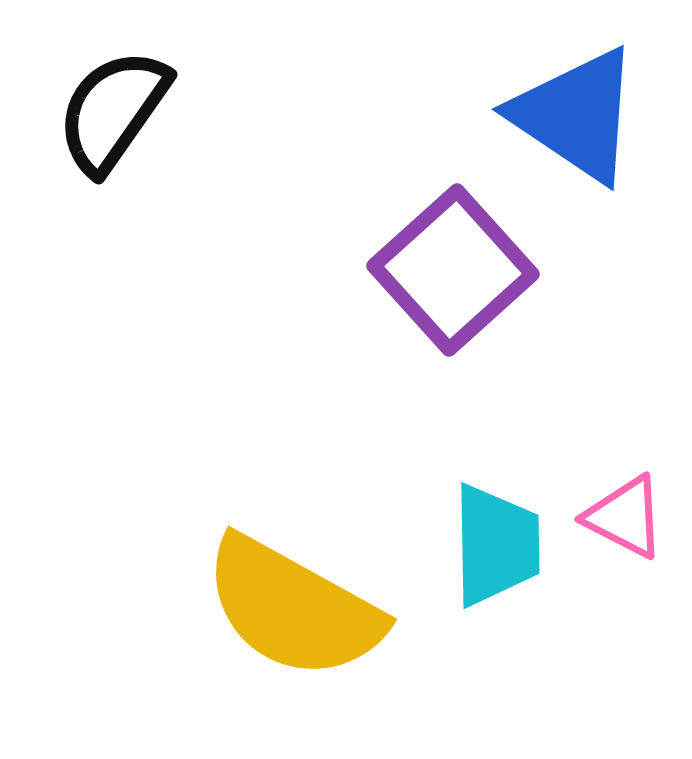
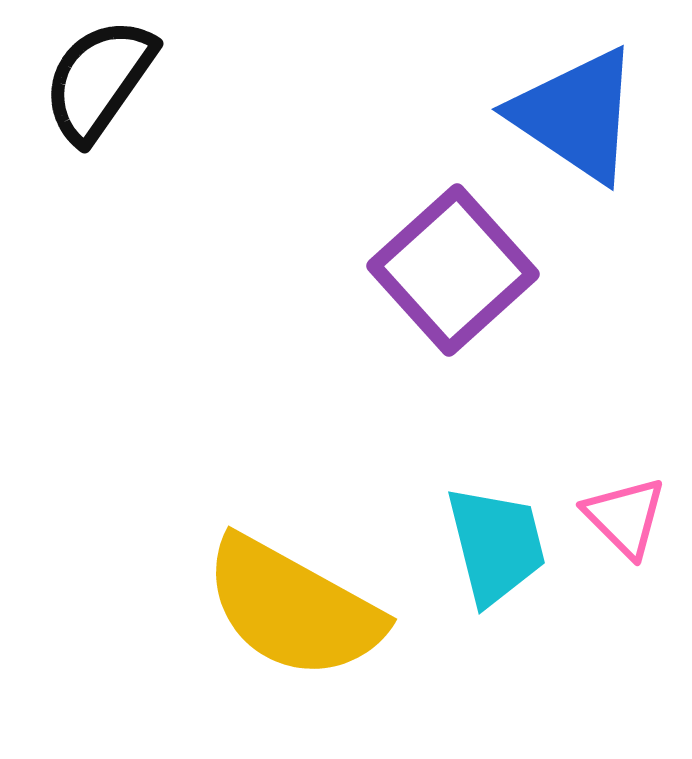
black semicircle: moved 14 px left, 31 px up
pink triangle: rotated 18 degrees clockwise
cyan trapezoid: rotated 13 degrees counterclockwise
